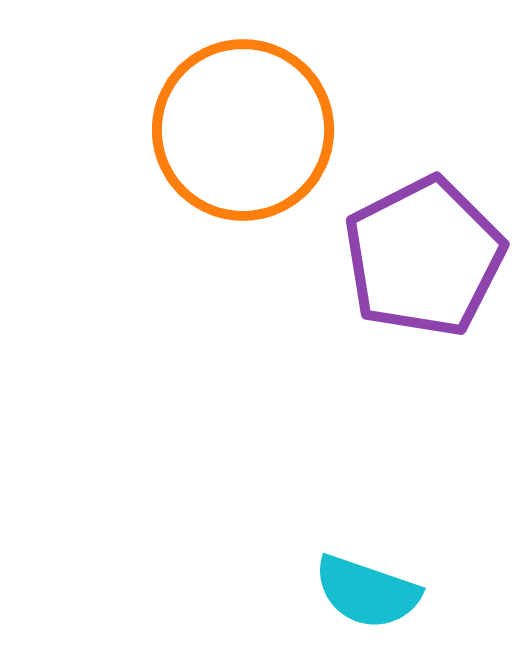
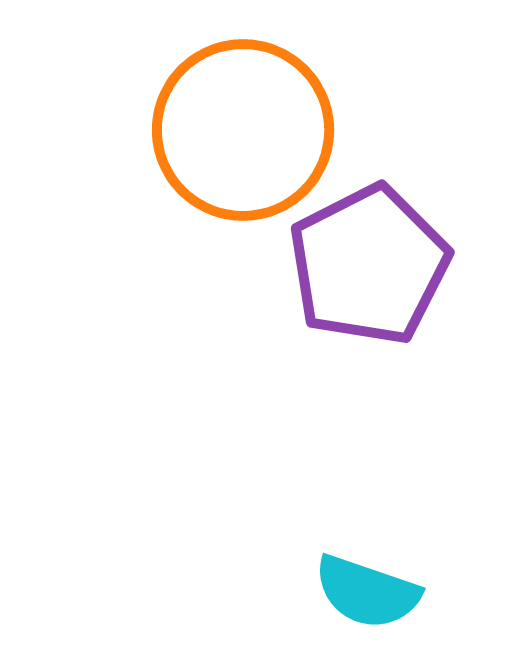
purple pentagon: moved 55 px left, 8 px down
